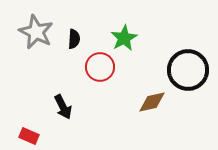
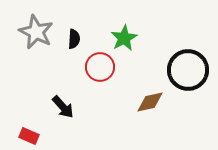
brown diamond: moved 2 px left
black arrow: rotated 15 degrees counterclockwise
